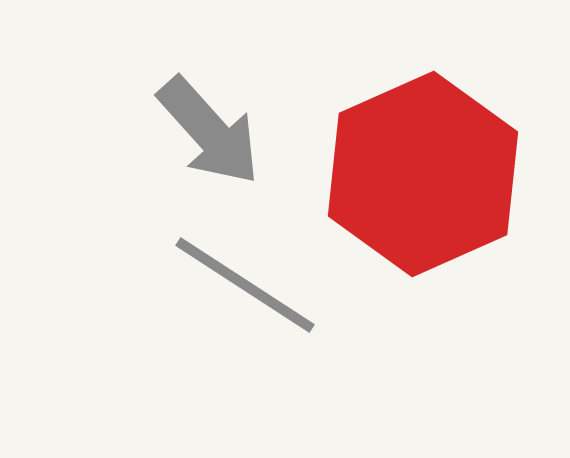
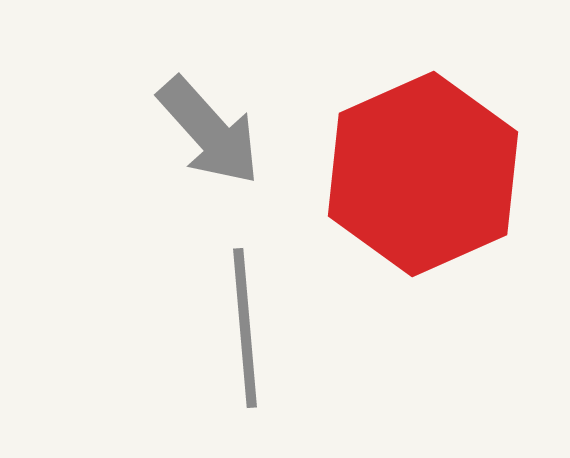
gray line: moved 43 px down; rotated 52 degrees clockwise
